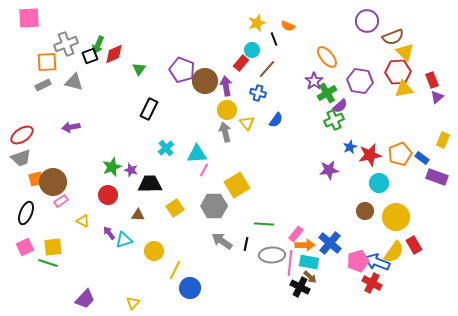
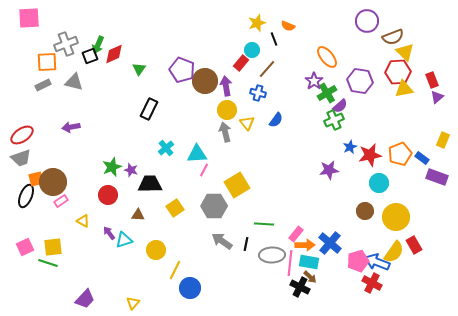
black ellipse at (26, 213): moved 17 px up
yellow circle at (154, 251): moved 2 px right, 1 px up
